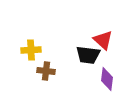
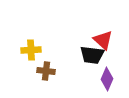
black trapezoid: moved 4 px right
purple diamond: rotated 15 degrees clockwise
